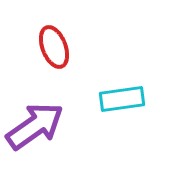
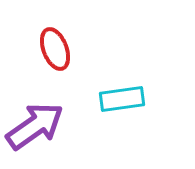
red ellipse: moved 1 px right, 2 px down
